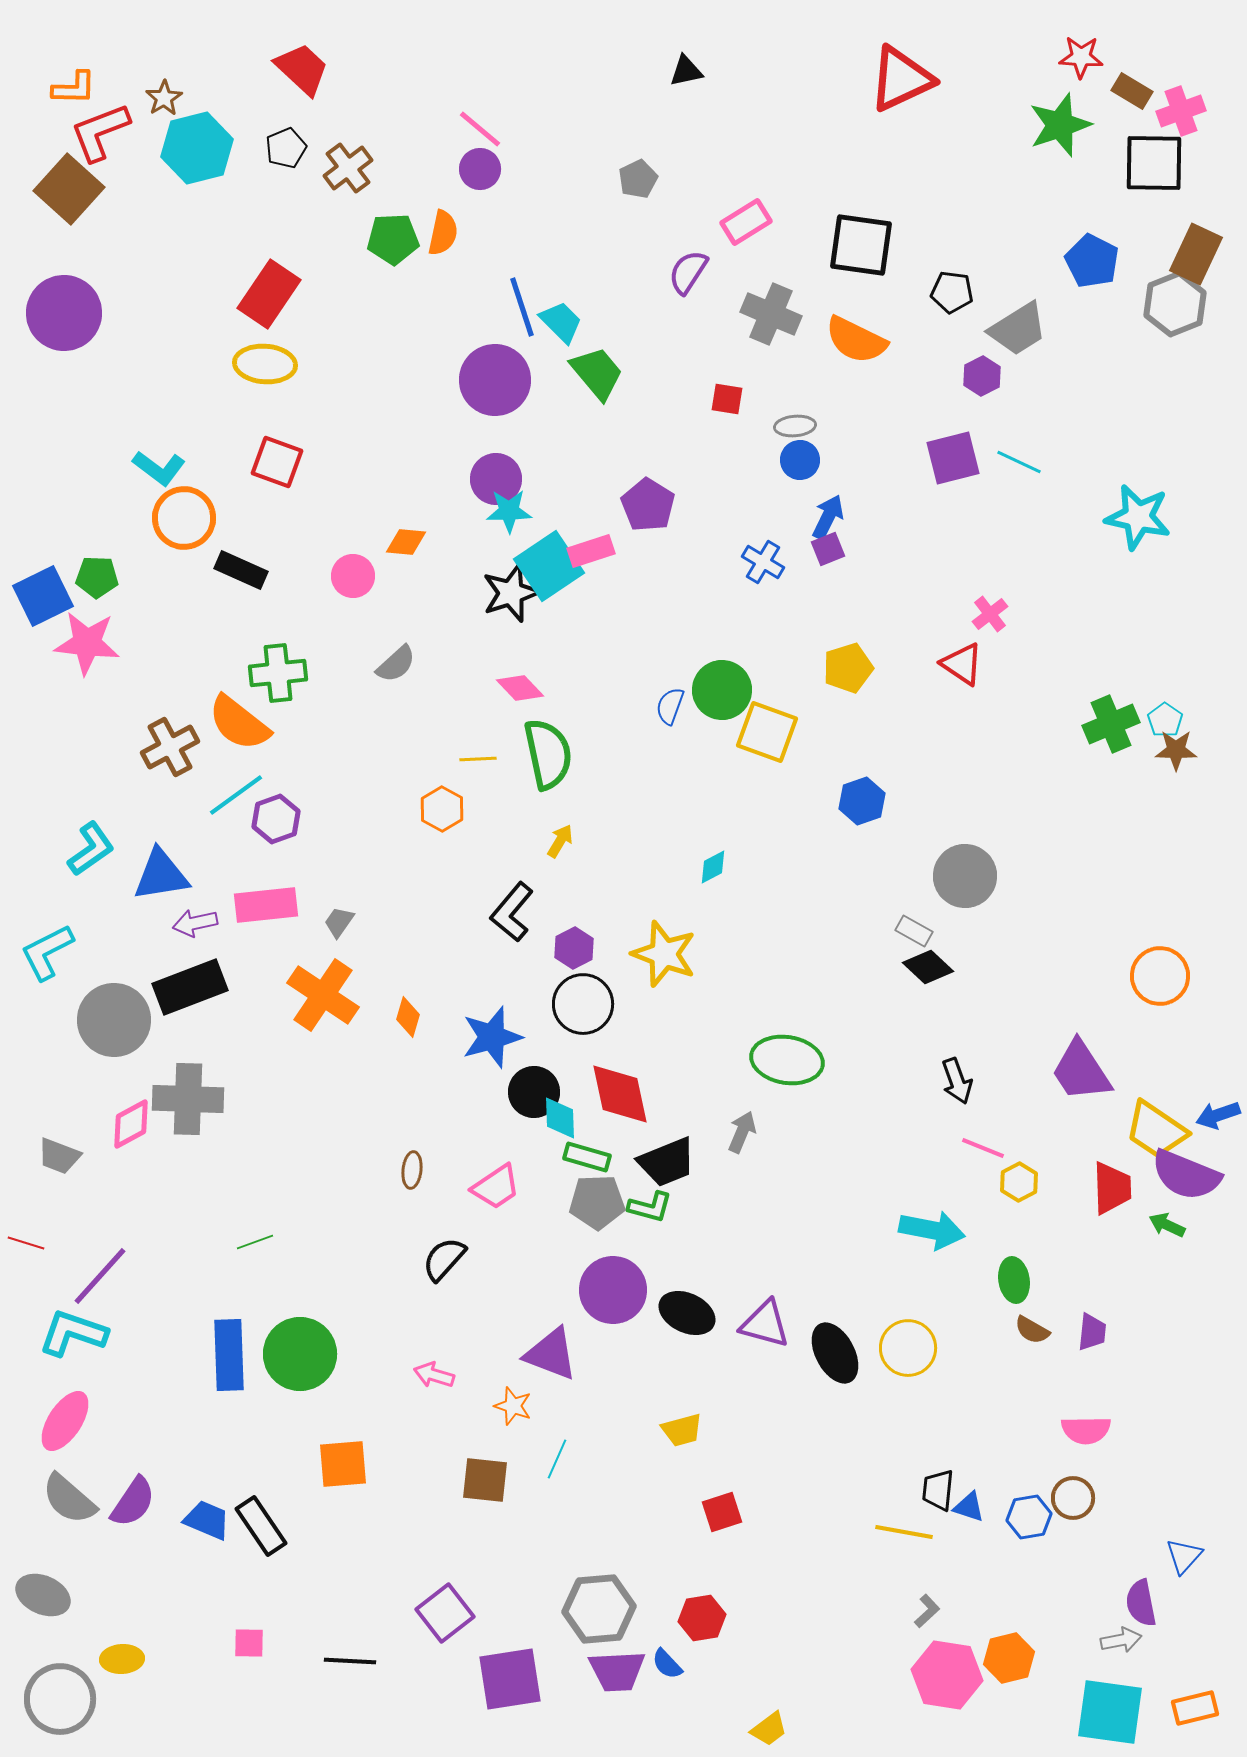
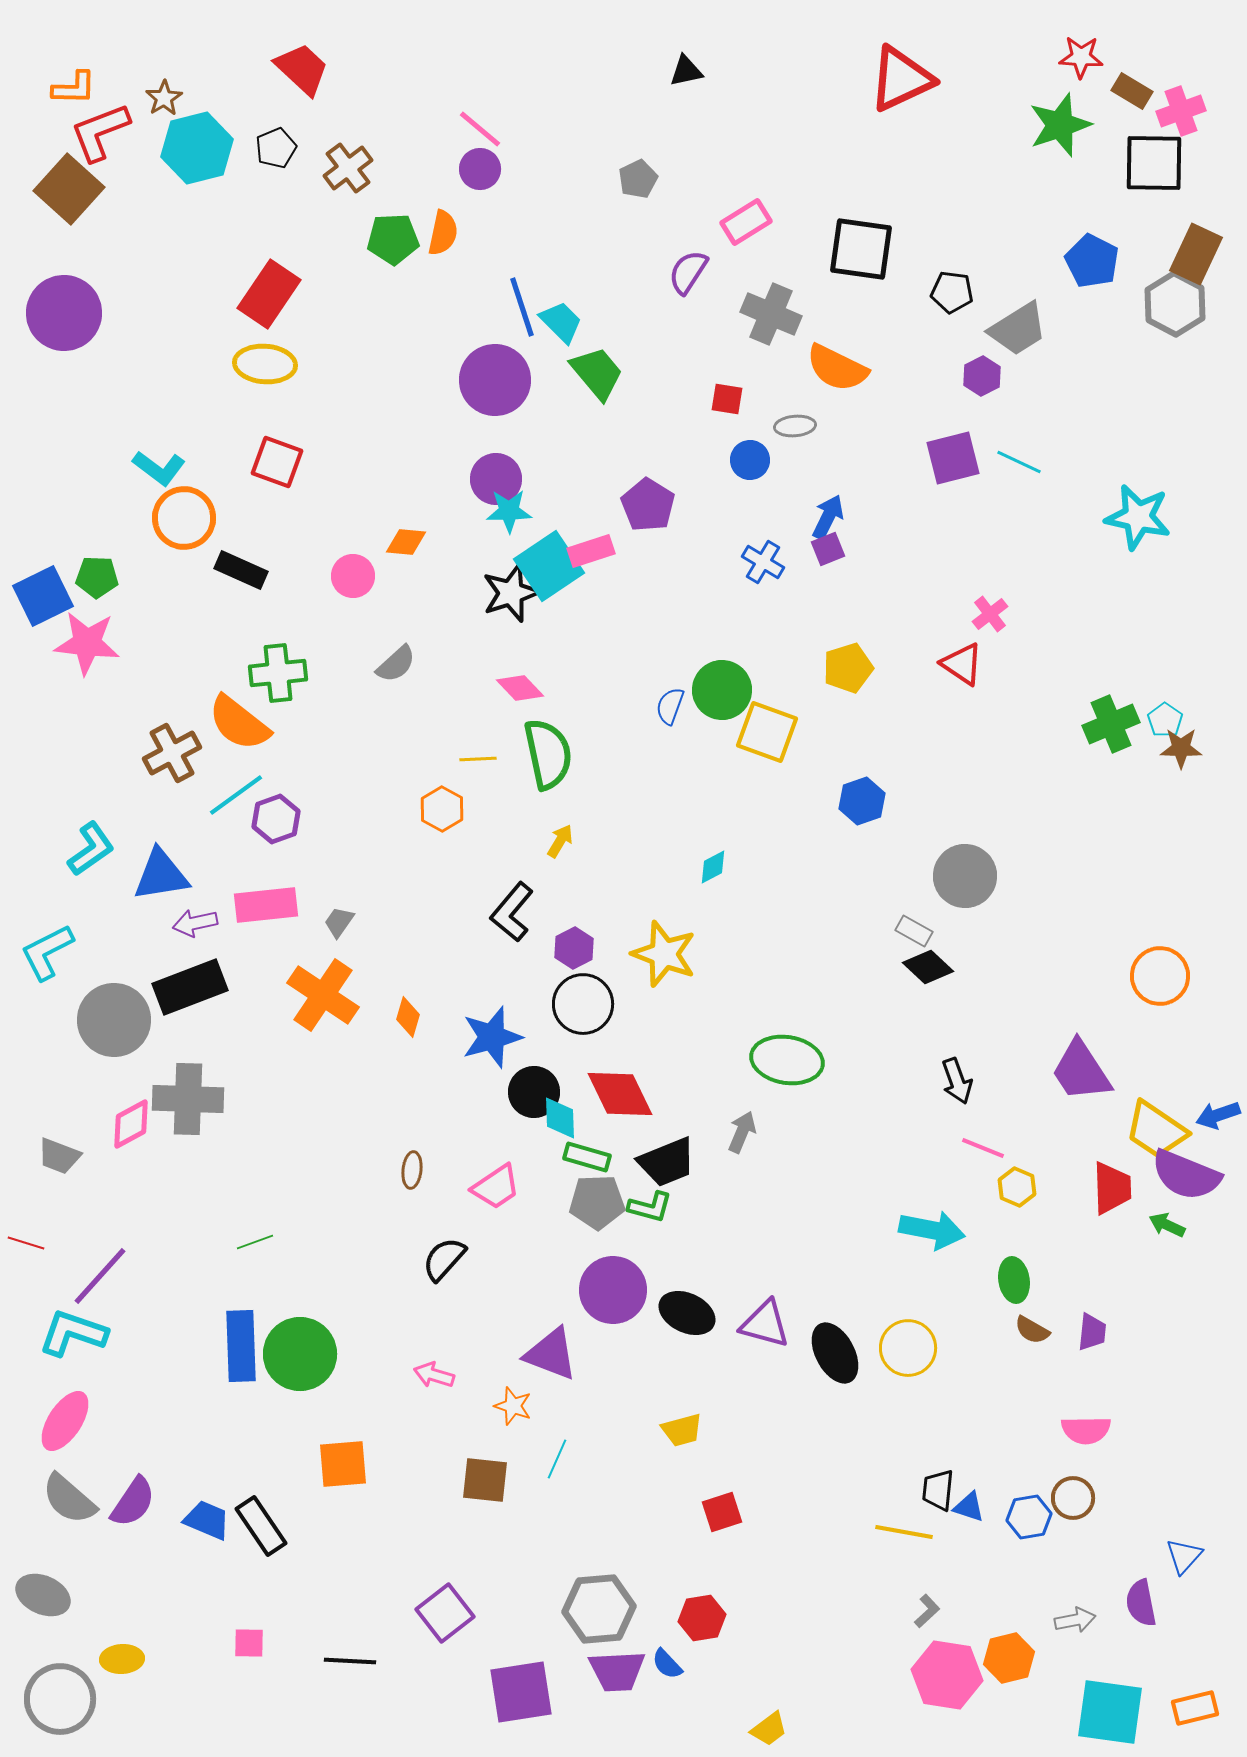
black pentagon at (286, 148): moved 10 px left
black square at (861, 245): moved 4 px down
gray hexagon at (1175, 304): rotated 10 degrees counterclockwise
orange semicircle at (856, 340): moved 19 px left, 28 px down
blue circle at (800, 460): moved 50 px left
brown cross at (170, 747): moved 2 px right, 6 px down
brown star at (1176, 750): moved 5 px right, 2 px up
red diamond at (620, 1094): rotated 14 degrees counterclockwise
yellow hexagon at (1019, 1182): moved 2 px left, 5 px down; rotated 9 degrees counterclockwise
blue rectangle at (229, 1355): moved 12 px right, 9 px up
gray arrow at (1121, 1640): moved 46 px left, 20 px up
purple square at (510, 1679): moved 11 px right, 13 px down
